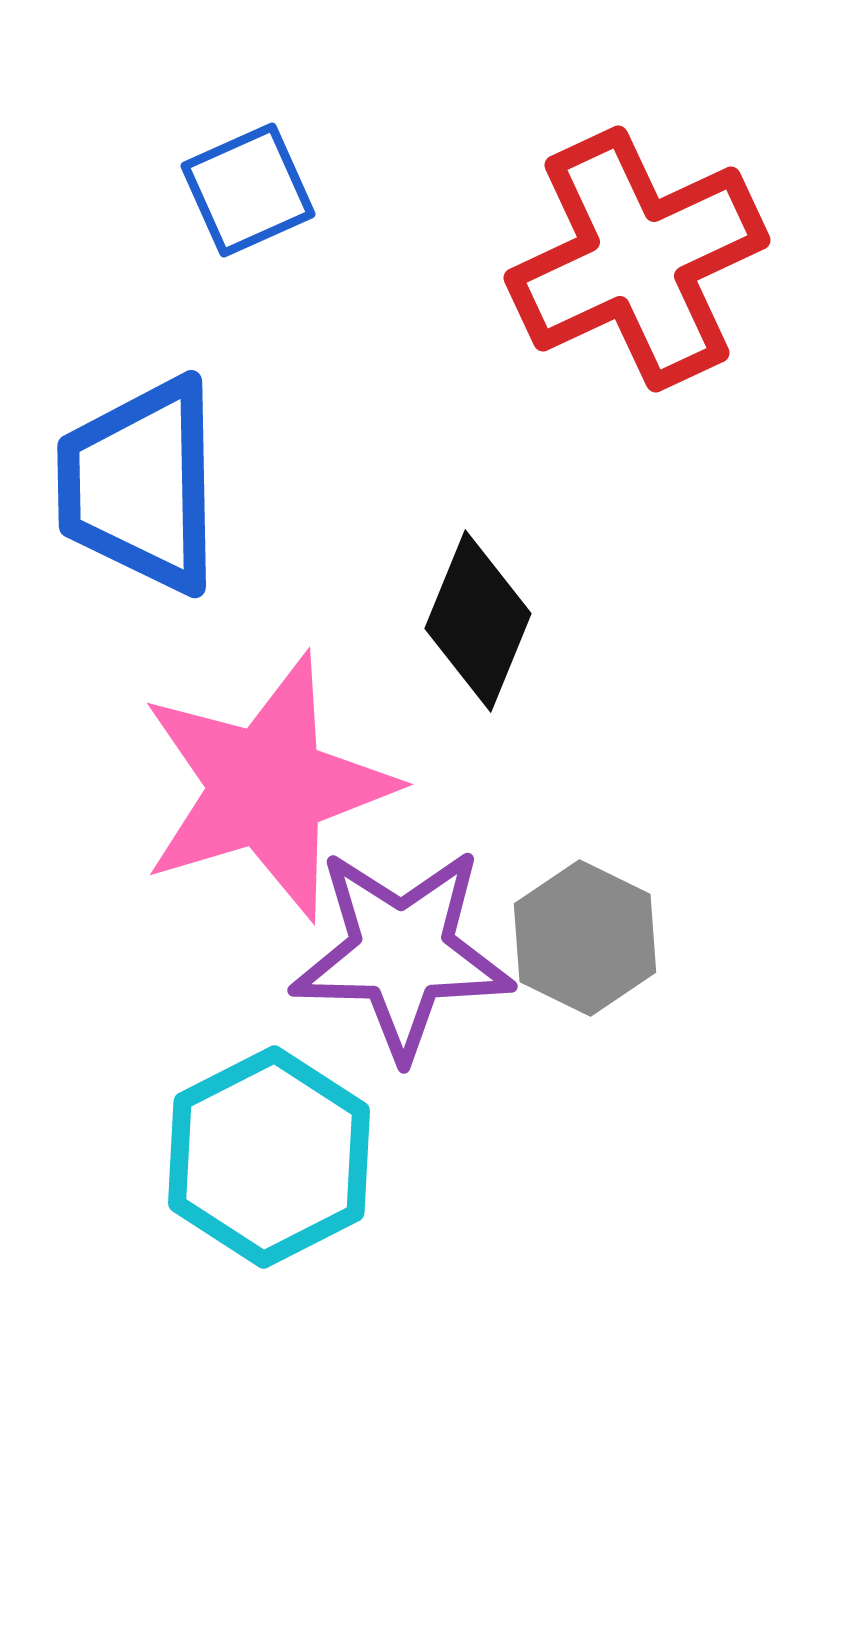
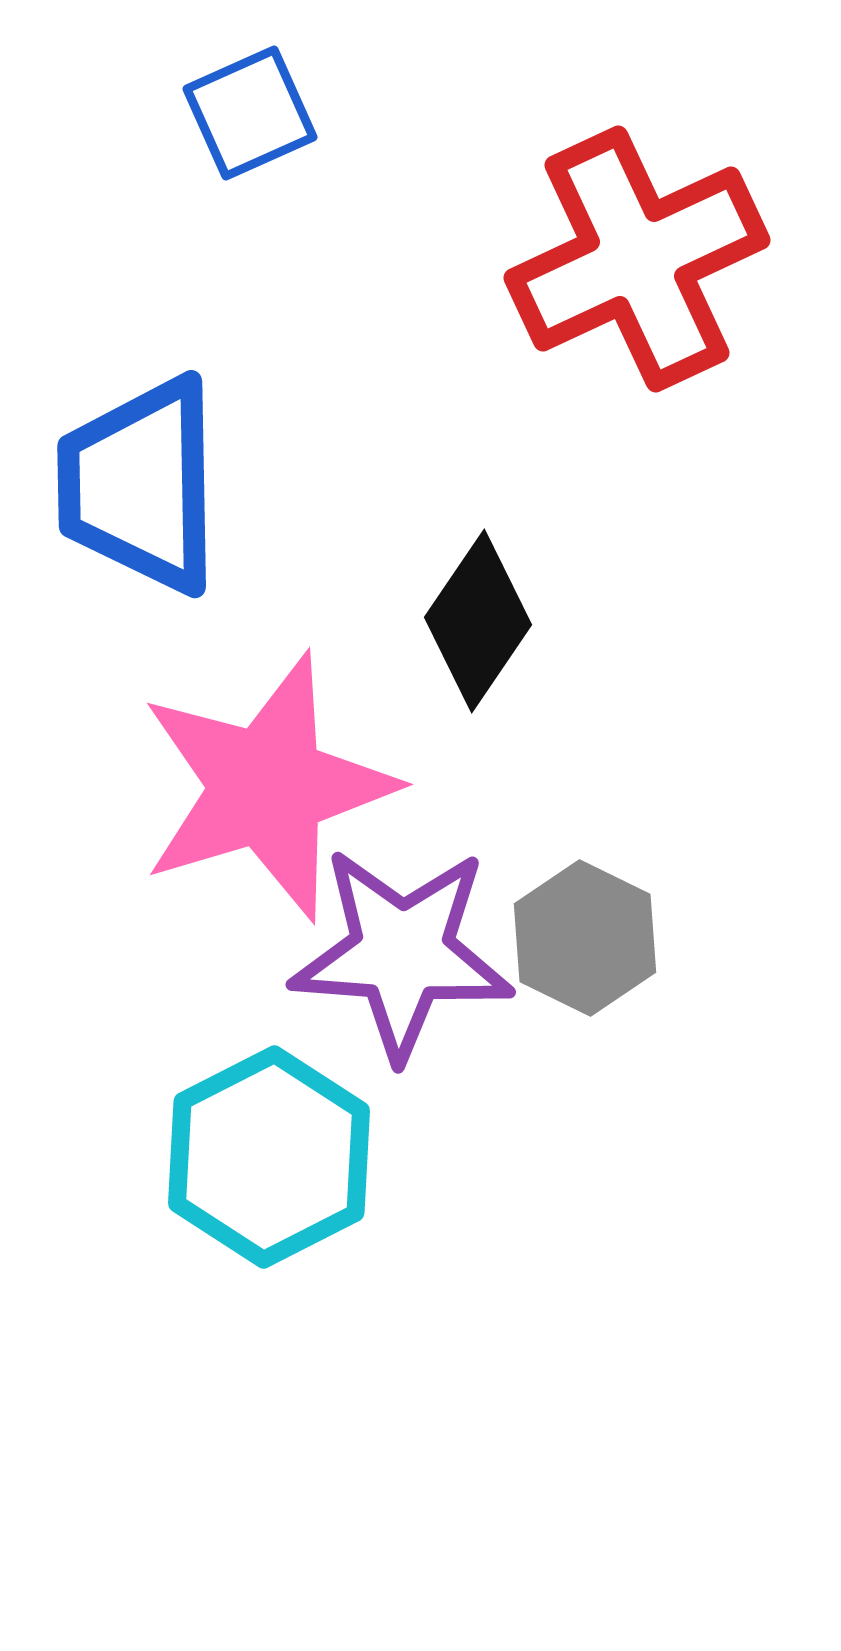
blue square: moved 2 px right, 77 px up
black diamond: rotated 12 degrees clockwise
purple star: rotated 3 degrees clockwise
